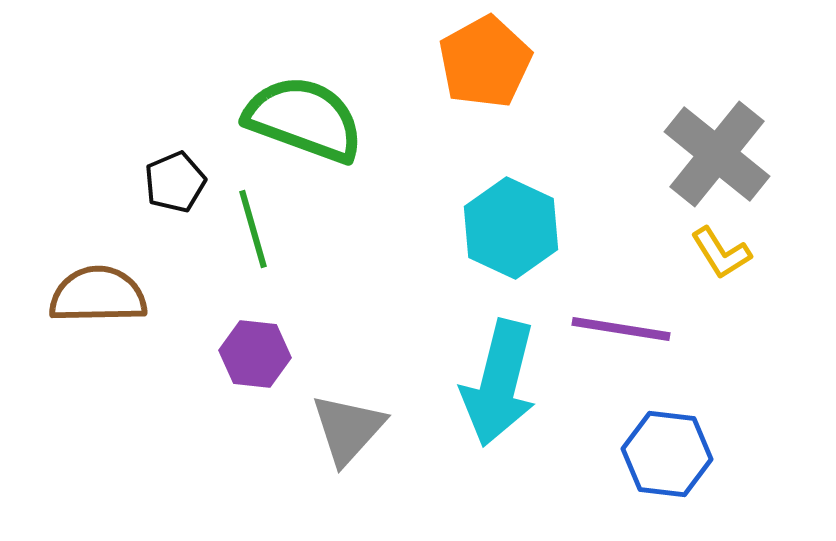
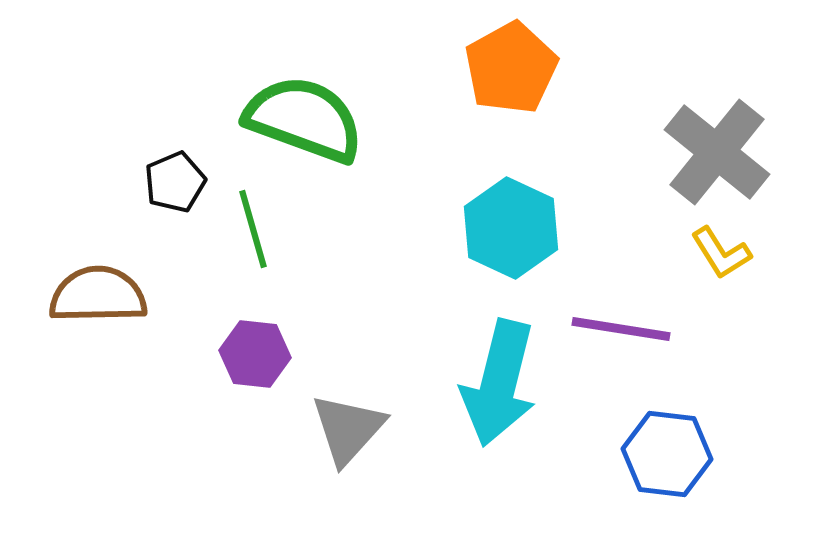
orange pentagon: moved 26 px right, 6 px down
gray cross: moved 2 px up
